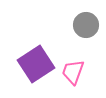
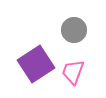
gray circle: moved 12 px left, 5 px down
